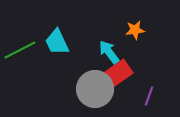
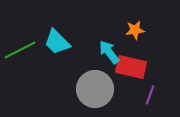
cyan trapezoid: rotated 20 degrees counterclockwise
red rectangle: moved 14 px right, 7 px up; rotated 48 degrees clockwise
purple line: moved 1 px right, 1 px up
